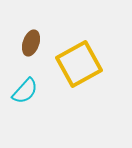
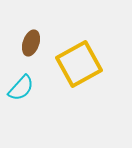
cyan semicircle: moved 4 px left, 3 px up
